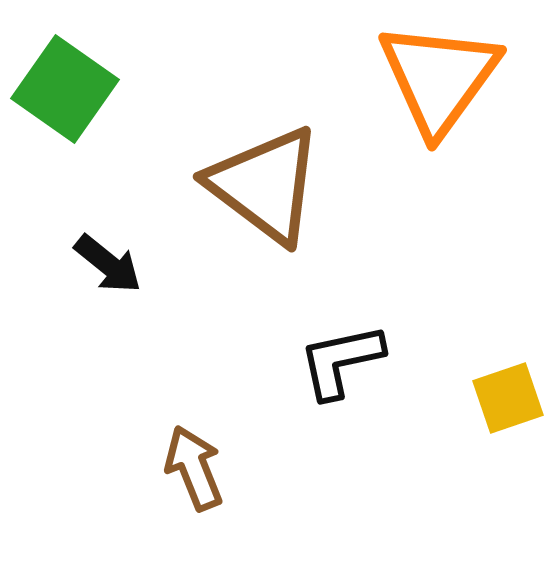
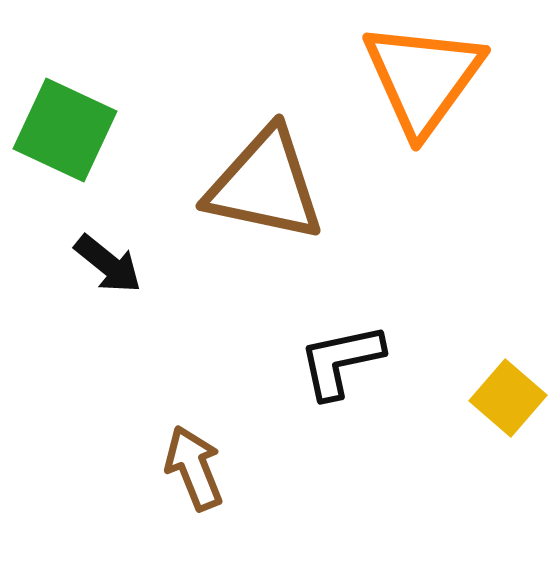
orange triangle: moved 16 px left
green square: moved 41 px down; rotated 10 degrees counterclockwise
brown triangle: rotated 25 degrees counterclockwise
yellow square: rotated 30 degrees counterclockwise
